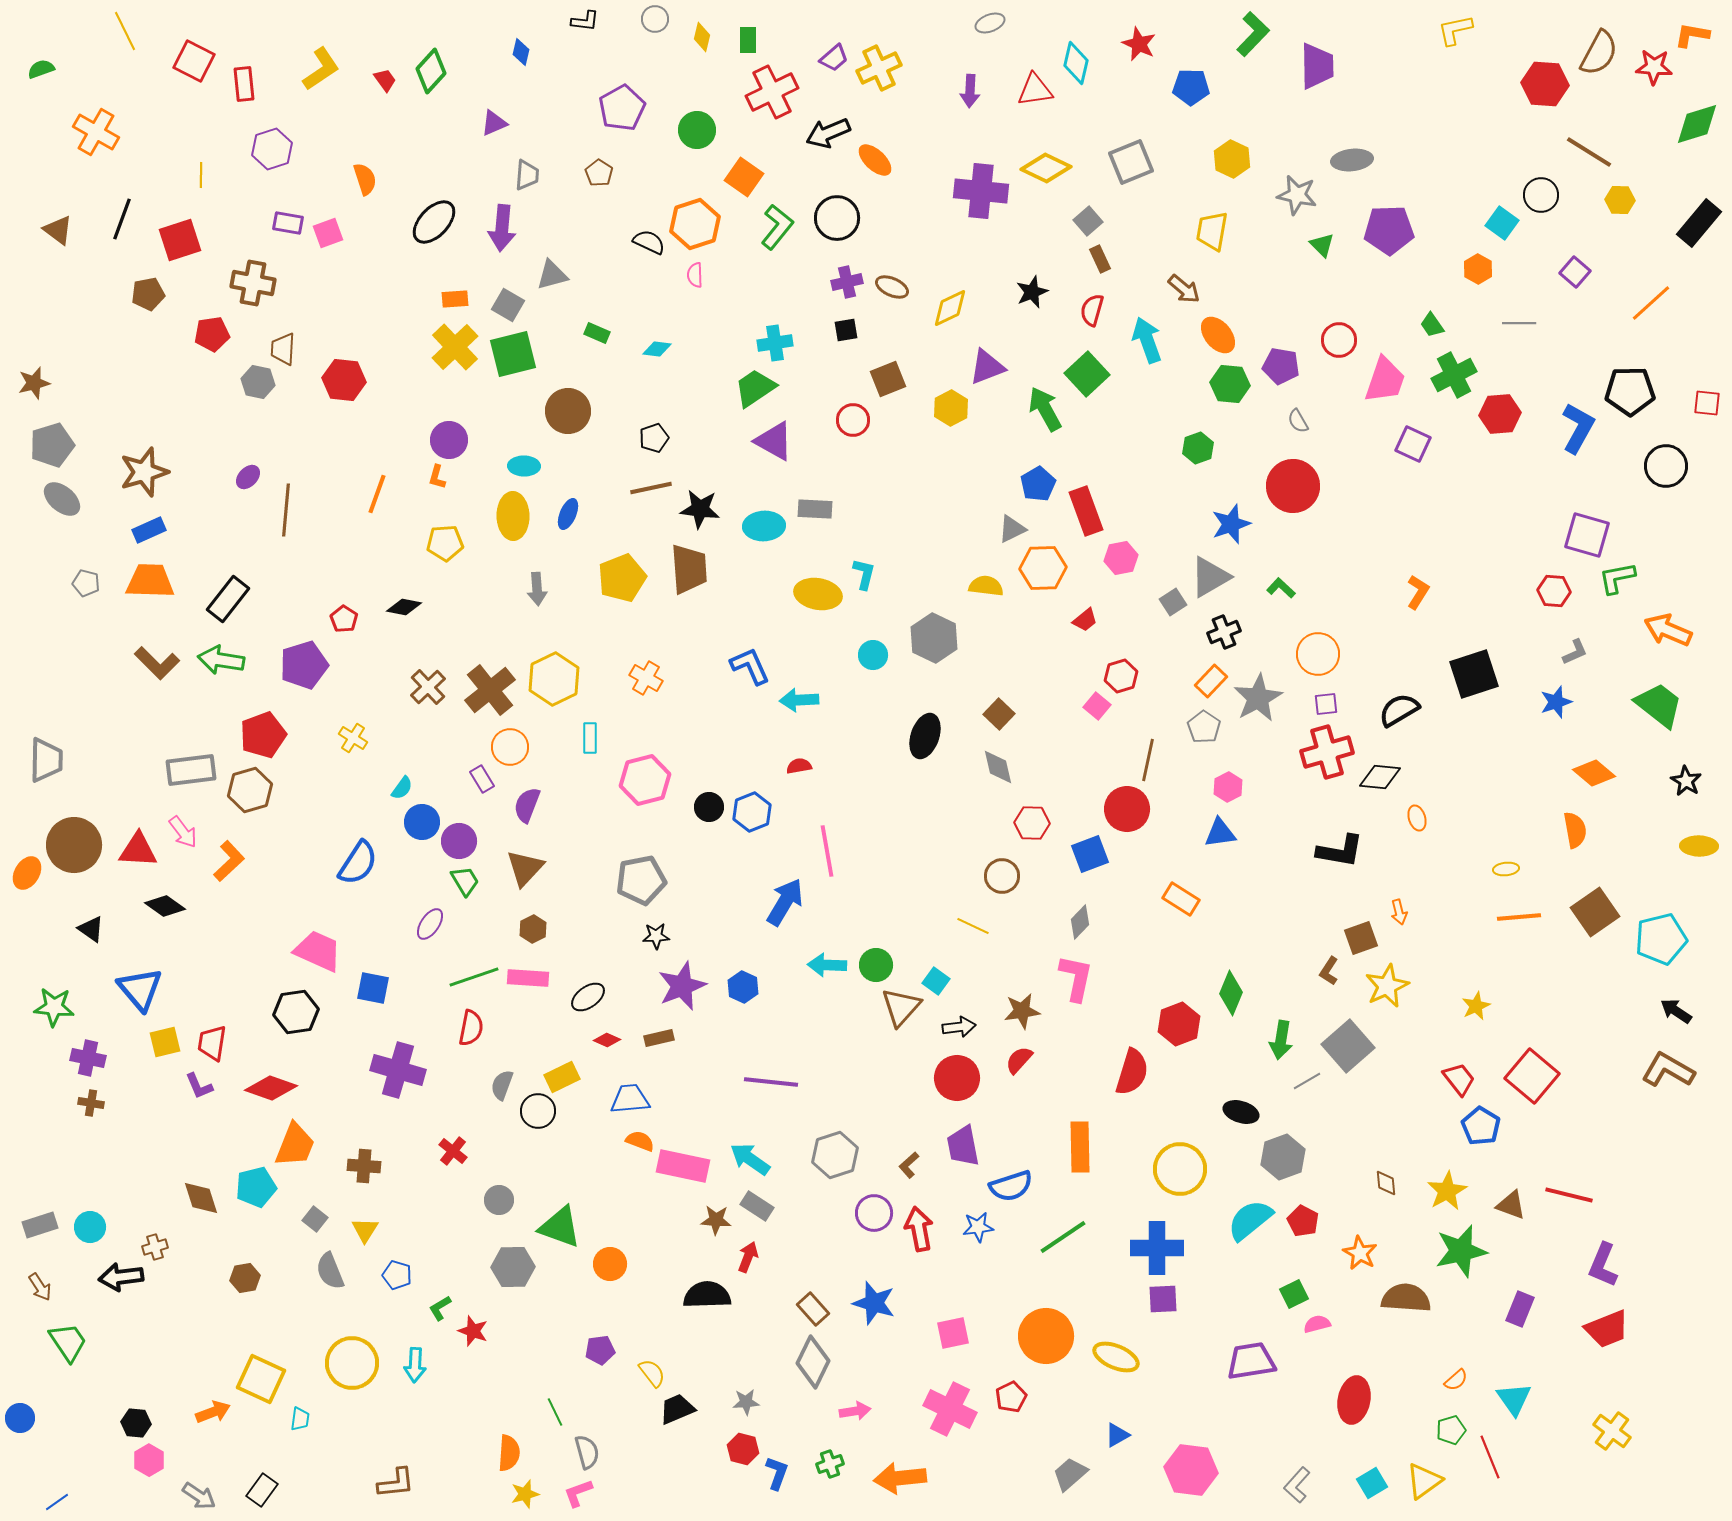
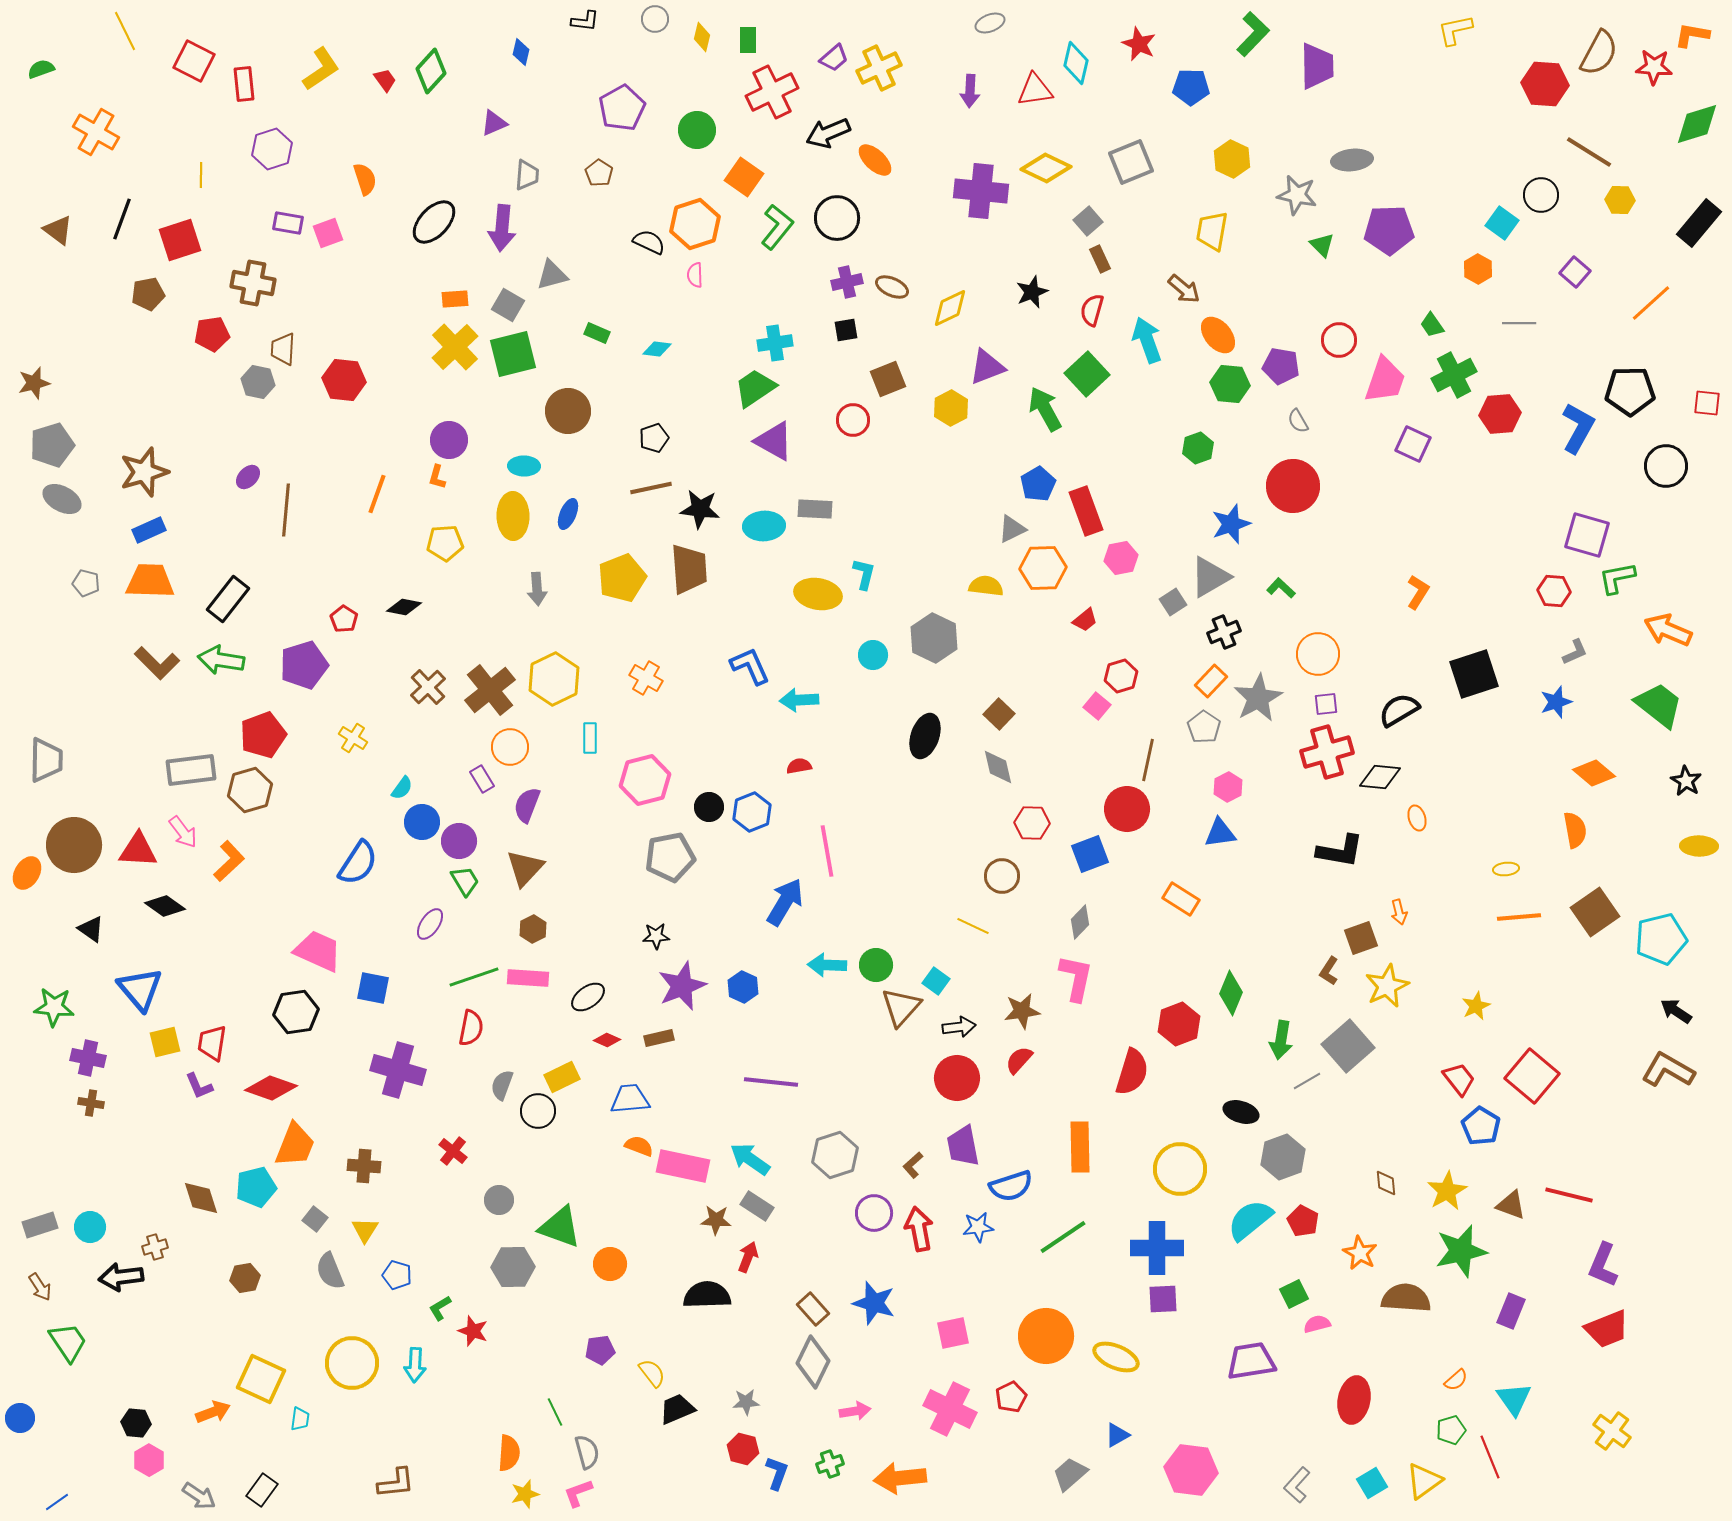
gray ellipse at (62, 499): rotated 12 degrees counterclockwise
gray pentagon at (641, 880): moved 29 px right, 23 px up
orange semicircle at (640, 1141): moved 1 px left, 5 px down
brown L-shape at (909, 1165): moved 4 px right
purple rectangle at (1520, 1309): moved 9 px left, 2 px down
